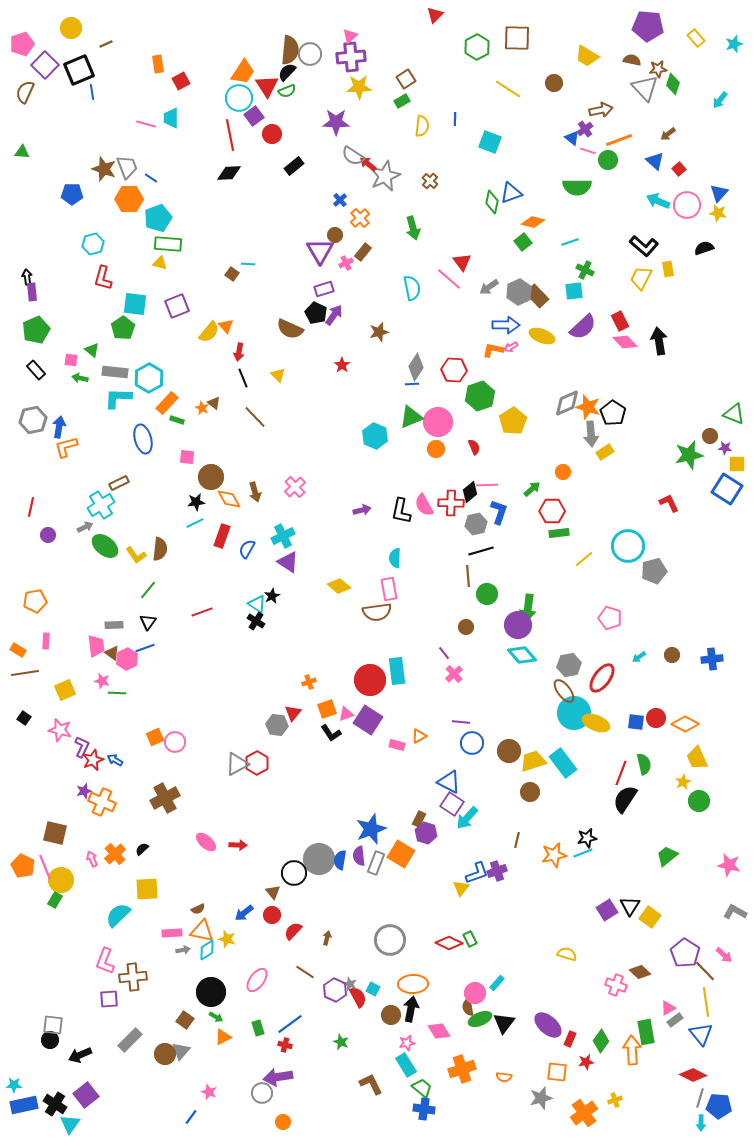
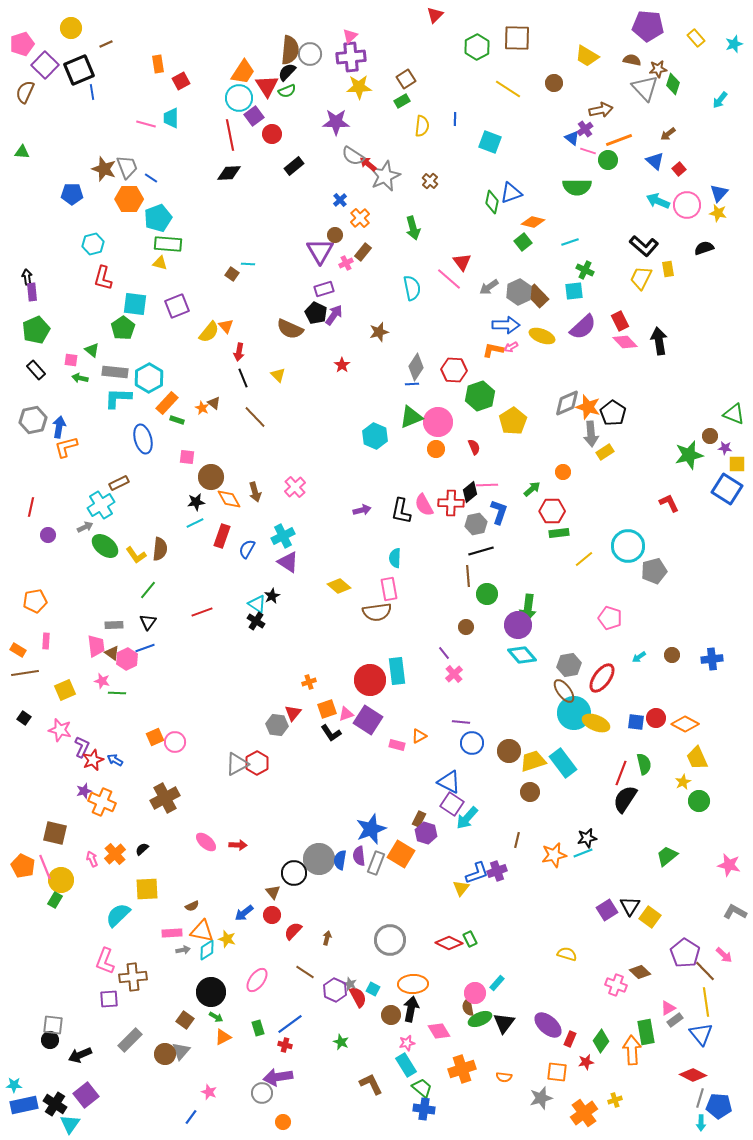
brown semicircle at (198, 909): moved 6 px left, 3 px up
